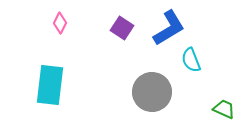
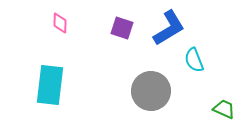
pink diamond: rotated 25 degrees counterclockwise
purple square: rotated 15 degrees counterclockwise
cyan semicircle: moved 3 px right
gray circle: moved 1 px left, 1 px up
